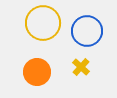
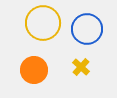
blue circle: moved 2 px up
orange circle: moved 3 px left, 2 px up
